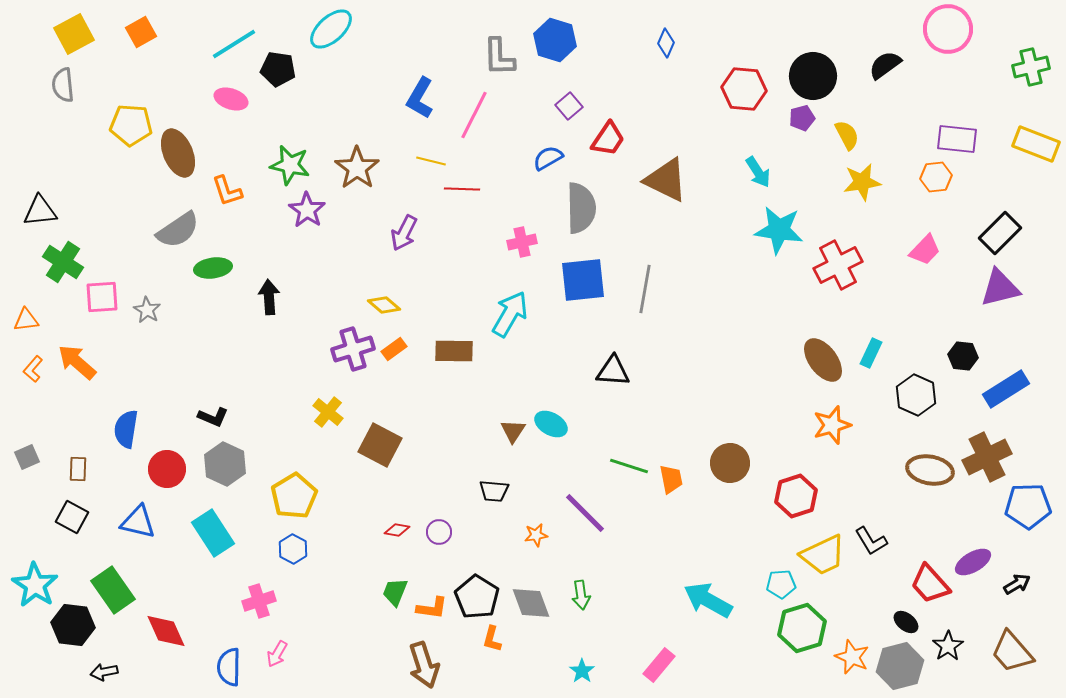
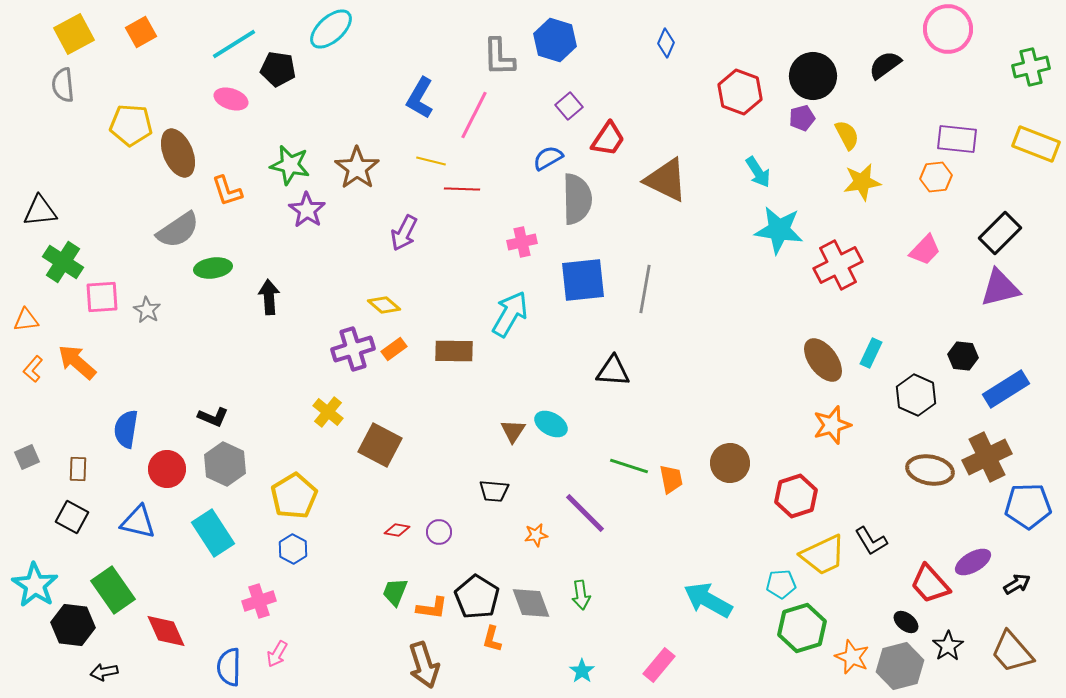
red hexagon at (744, 89): moved 4 px left, 3 px down; rotated 15 degrees clockwise
gray semicircle at (581, 208): moved 4 px left, 9 px up
